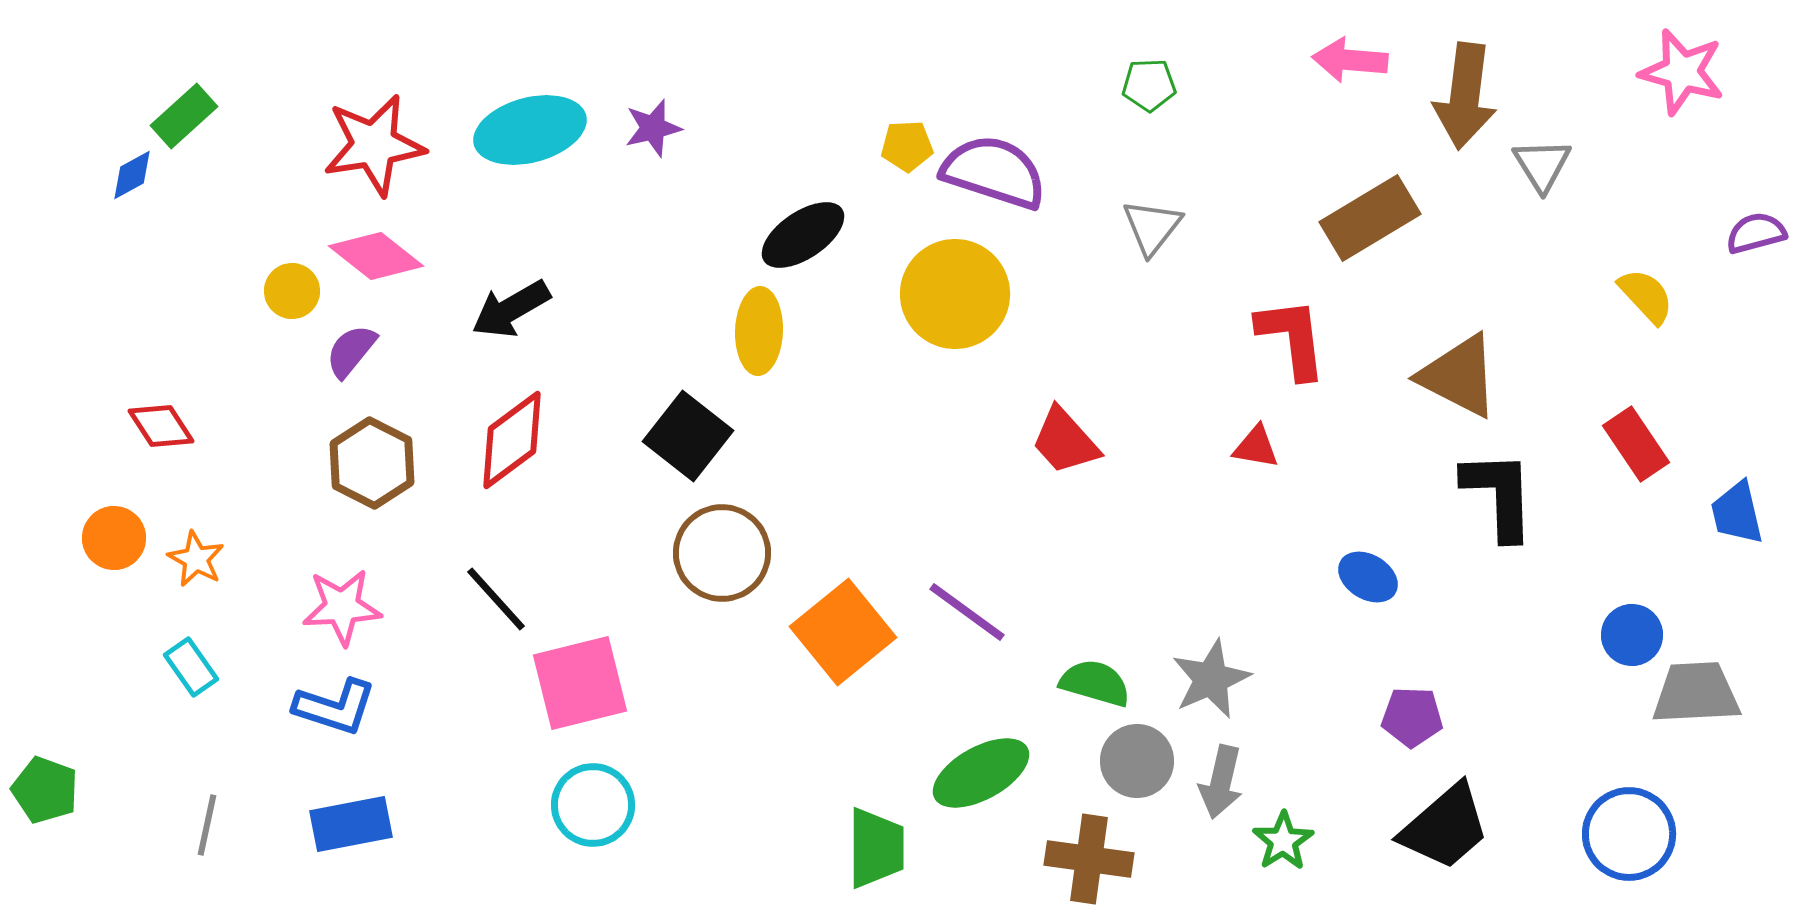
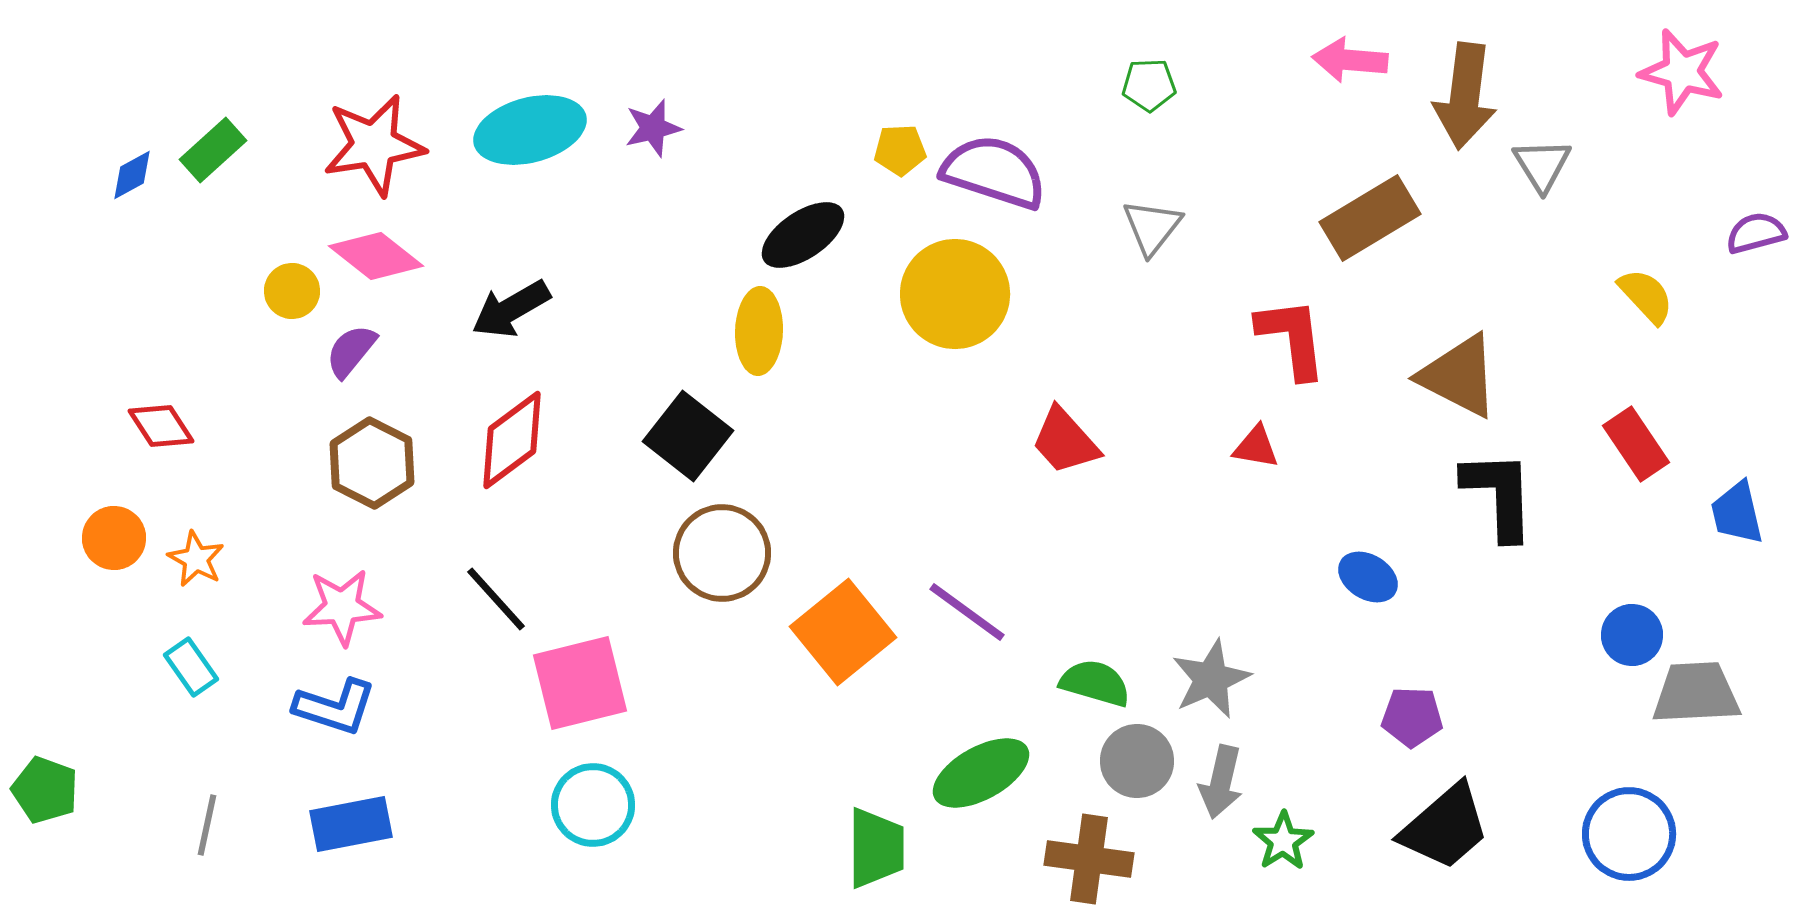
green rectangle at (184, 116): moved 29 px right, 34 px down
yellow pentagon at (907, 146): moved 7 px left, 4 px down
